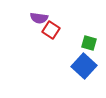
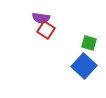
purple semicircle: moved 2 px right
red square: moved 5 px left
